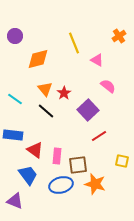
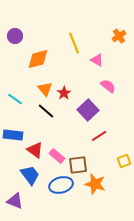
pink rectangle: rotated 56 degrees counterclockwise
yellow square: moved 2 px right; rotated 32 degrees counterclockwise
blue trapezoid: moved 2 px right
